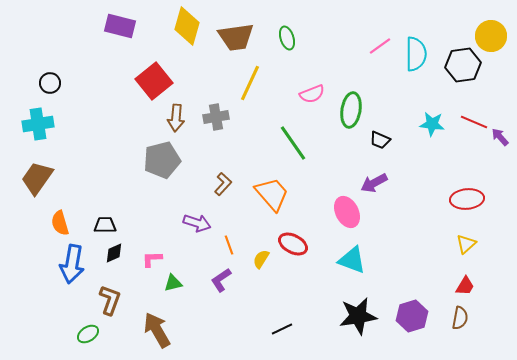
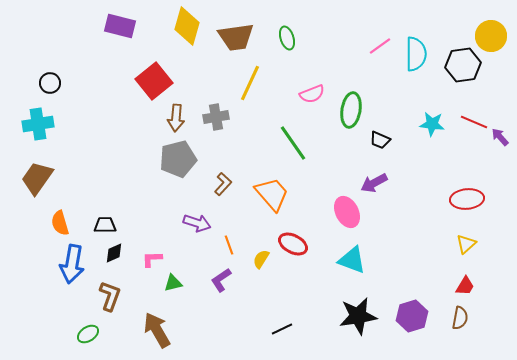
gray pentagon at (162, 160): moved 16 px right, 1 px up
brown L-shape at (110, 300): moved 4 px up
